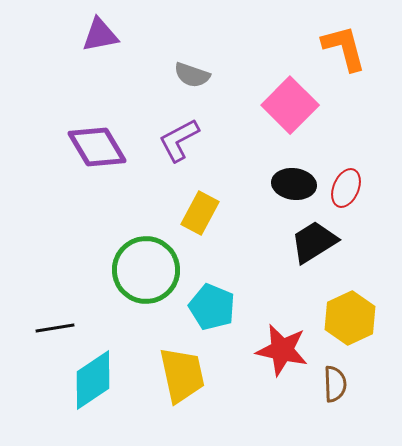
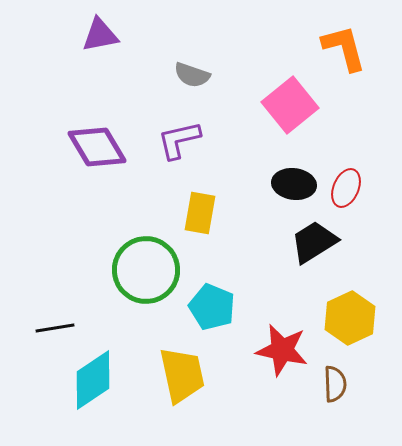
pink square: rotated 6 degrees clockwise
purple L-shape: rotated 15 degrees clockwise
yellow rectangle: rotated 18 degrees counterclockwise
